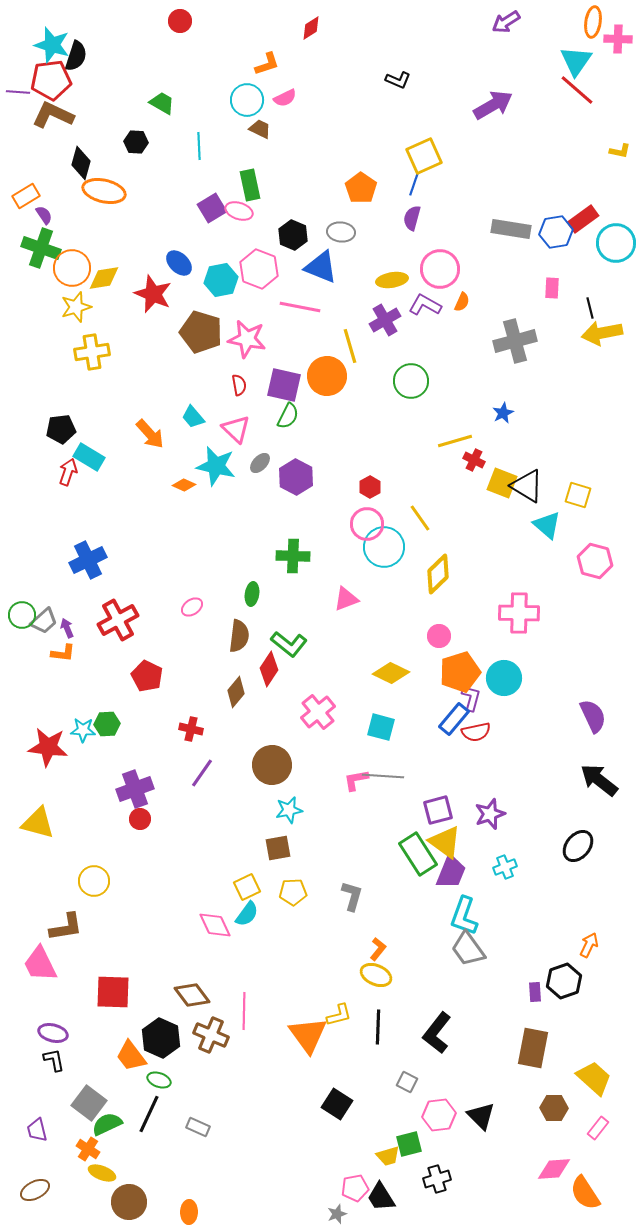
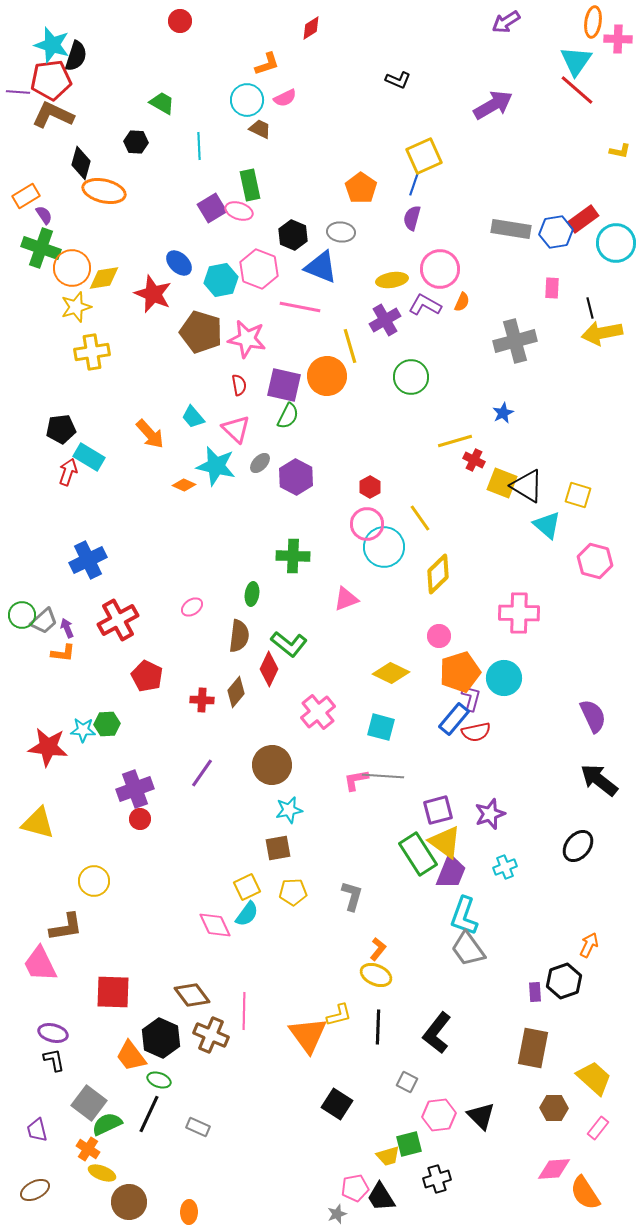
green circle at (411, 381): moved 4 px up
red diamond at (269, 669): rotated 8 degrees counterclockwise
red cross at (191, 729): moved 11 px right, 29 px up; rotated 10 degrees counterclockwise
